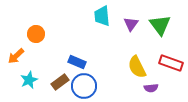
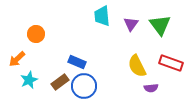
orange arrow: moved 1 px right, 3 px down
yellow semicircle: moved 1 px up
